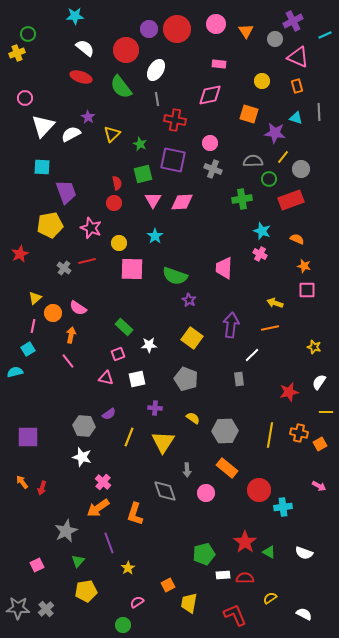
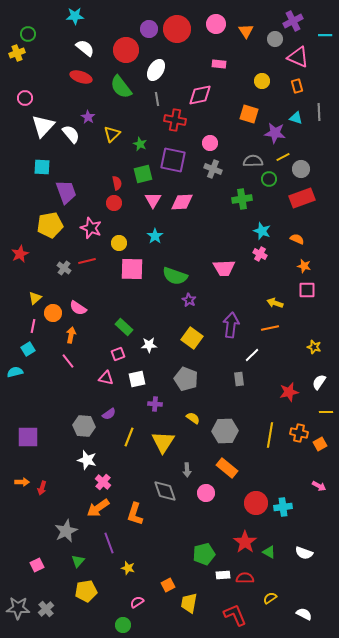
cyan line at (325, 35): rotated 24 degrees clockwise
pink diamond at (210, 95): moved 10 px left
white semicircle at (71, 134): rotated 78 degrees clockwise
yellow line at (283, 157): rotated 24 degrees clockwise
red rectangle at (291, 200): moved 11 px right, 2 px up
pink trapezoid at (224, 268): rotated 95 degrees counterclockwise
purple cross at (155, 408): moved 4 px up
white star at (82, 457): moved 5 px right, 3 px down
orange arrow at (22, 482): rotated 128 degrees clockwise
red circle at (259, 490): moved 3 px left, 13 px down
yellow star at (128, 568): rotated 24 degrees counterclockwise
